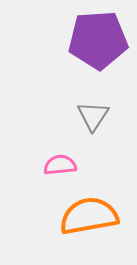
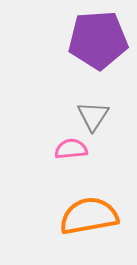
pink semicircle: moved 11 px right, 16 px up
